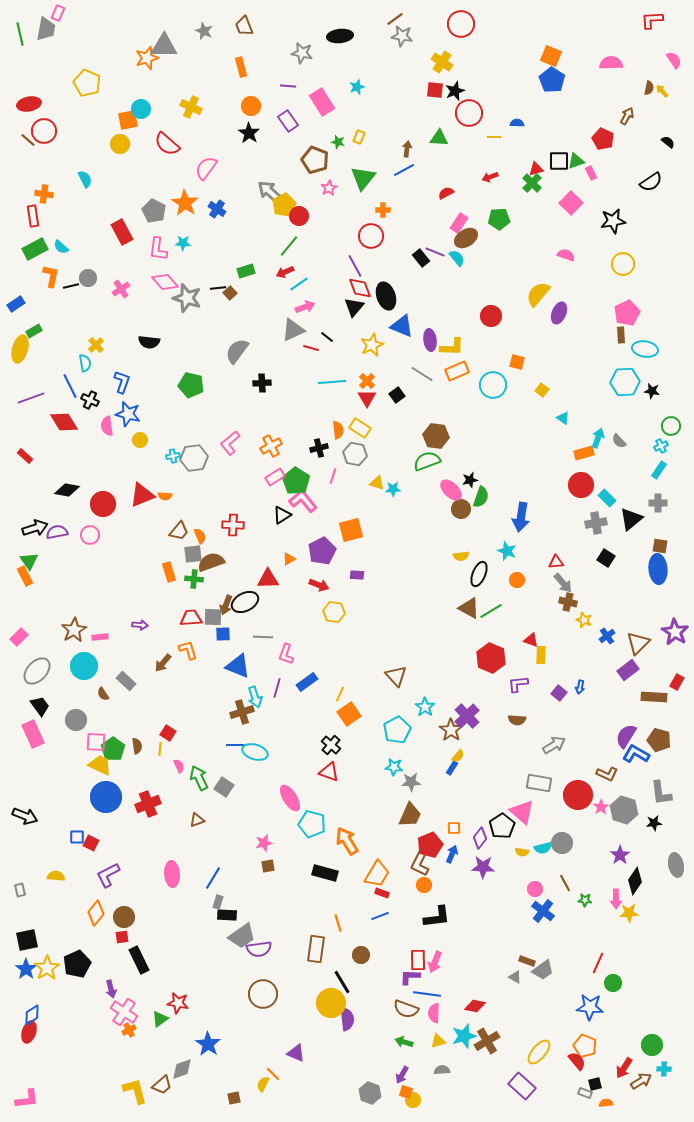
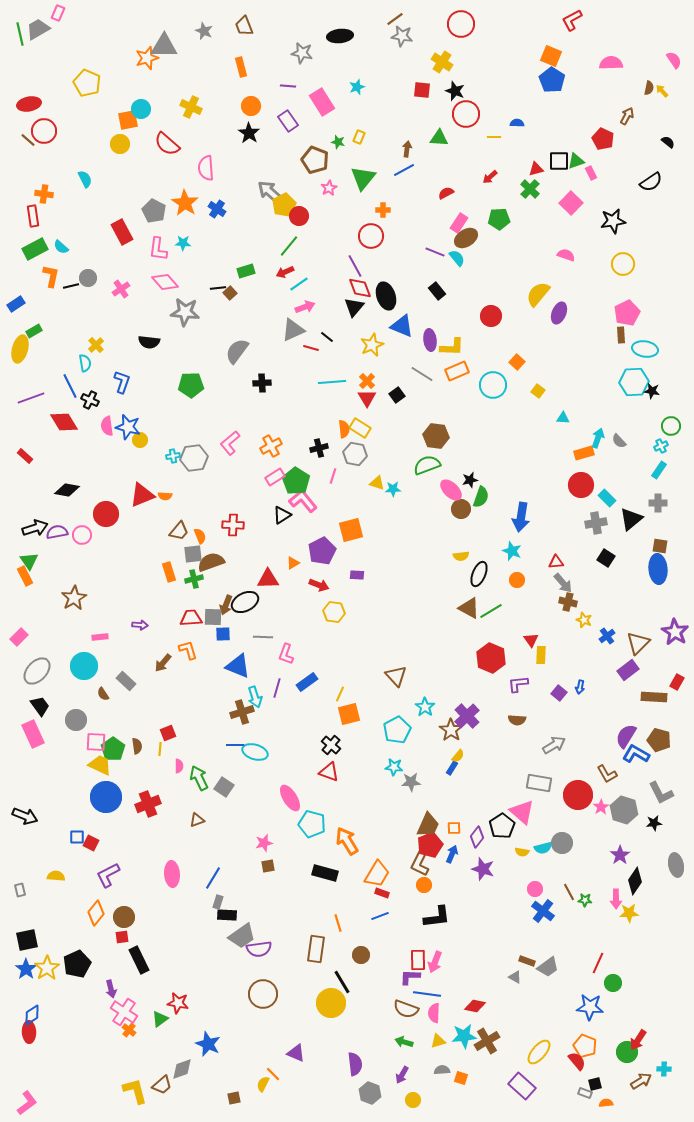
red L-shape at (652, 20): moved 80 px left; rotated 25 degrees counterclockwise
gray trapezoid at (46, 29): moved 8 px left; rotated 130 degrees counterclockwise
red square at (435, 90): moved 13 px left
black star at (455, 91): rotated 30 degrees counterclockwise
red circle at (469, 113): moved 3 px left, 1 px down
pink semicircle at (206, 168): rotated 40 degrees counterclockwise
red arrow at (490, 177): rotated 21 degrees counterclockwise
green cross at (532, 183): moved 2 px left, 6 px down
black rectangle at (421, 258): moved 16 px right, 33 px down
gray star at (187, 298): moved 2 px left, 14 px down; rotated 12 degrees counterclockwise
orange square at (517, 362): rotated 28 degrees clockwise
cyan hexagon at (625, 382): moved 9 px right
green pentagon at (191, 385): rotated 15 degrees counterclockwise
yellow square at (542, 390): moved 4 px left, 1 px down
blue star at (128, 414): moved 13 px down
cyan triangle at (563, 418): rotated 32 degrees counterclockwise
orange semicircle at (338, 430): moved 6 px right, 1 px up
green semicircle at (427, 461): moved 4 px down
red circle at (103, 504): moved 3 px right, 10 px down
pink circle at (90, 535): moved 8 px left
cyan star at (507, 551): moved 5 px right
orange triangle at (289, 559): moved 4 px right, 4 px down
green cross at (194, 579): rotated 18 degrees counterclockwise
brown star at (74, 630): moved 32 px up
red triangle at (531, 640): rotated 35 degrees clockwise
orange square at (349, 714): rotated 20 degrees clockwise
red square at (168, 733): rotated 35 degrees clockwise
pink semicircle at (179, 766): rotated 24 degrees clockwise
brown L-shape at (607, 774): rotated 35 degrees clockwise
gray L-shape at (661, 793): rotated 20 degrees counterclockwise
brown trapezoid at (410, 815): moved 18 px right, 10 px down
purple diamond at (480, 838): moved 3 px left, 1 px up
purple star at (483, 867): moved 2 px down; rotated 15 degrees clockwise
brown line at (565, 883): moved 4 px right, 9 px down
gray trapezoid at (543, 970): moved 5 px right, 3 px up
purple semicircle at (347, 1019): moved 8 px right, 45 px down
orange cross at (129, 1030): rotated 24 degrees counterclockwise
red ellipse at (29, 1032): rotated 20 degrees counterclockwise
cyan star at (464, 1036): rotated 10 degrees clockwise
blue star at (208, 1044): rotated 10 degrees counterclockwise
green circle at (652, 1045): moved 25 px left, 7 px down
red arrow at (624, 1068): moved 14 px right, 28 px up
orange square at (406, 1092): moved 55 px right, 14 px up
pink L-shape at (27, 1099): moved 4 px down; rotated 30 degrees counterclockwise
